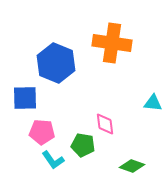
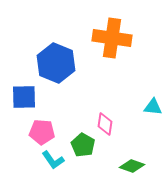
orange cross: moved 5 px up
blue square: moved 1 px left, 1 px up
cyan triangle: moved 4 px down
pink diamond: rotated 15 degrees clockwise
green pentagon: rotated 20 degrees clockwise
